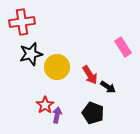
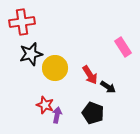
yellow circle: moved 2 px left, 1 px down
red star: rotated 18 degrees counterclockwise
